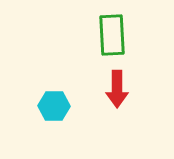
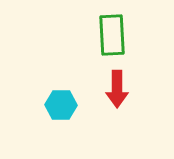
cyan hexagon: moved 7 px right, 1 px up
